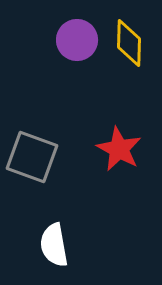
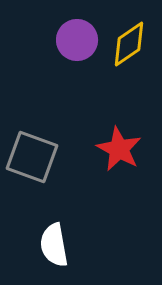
yellow diamond: moved 1 px down; rotated 54 degrees clockwise
